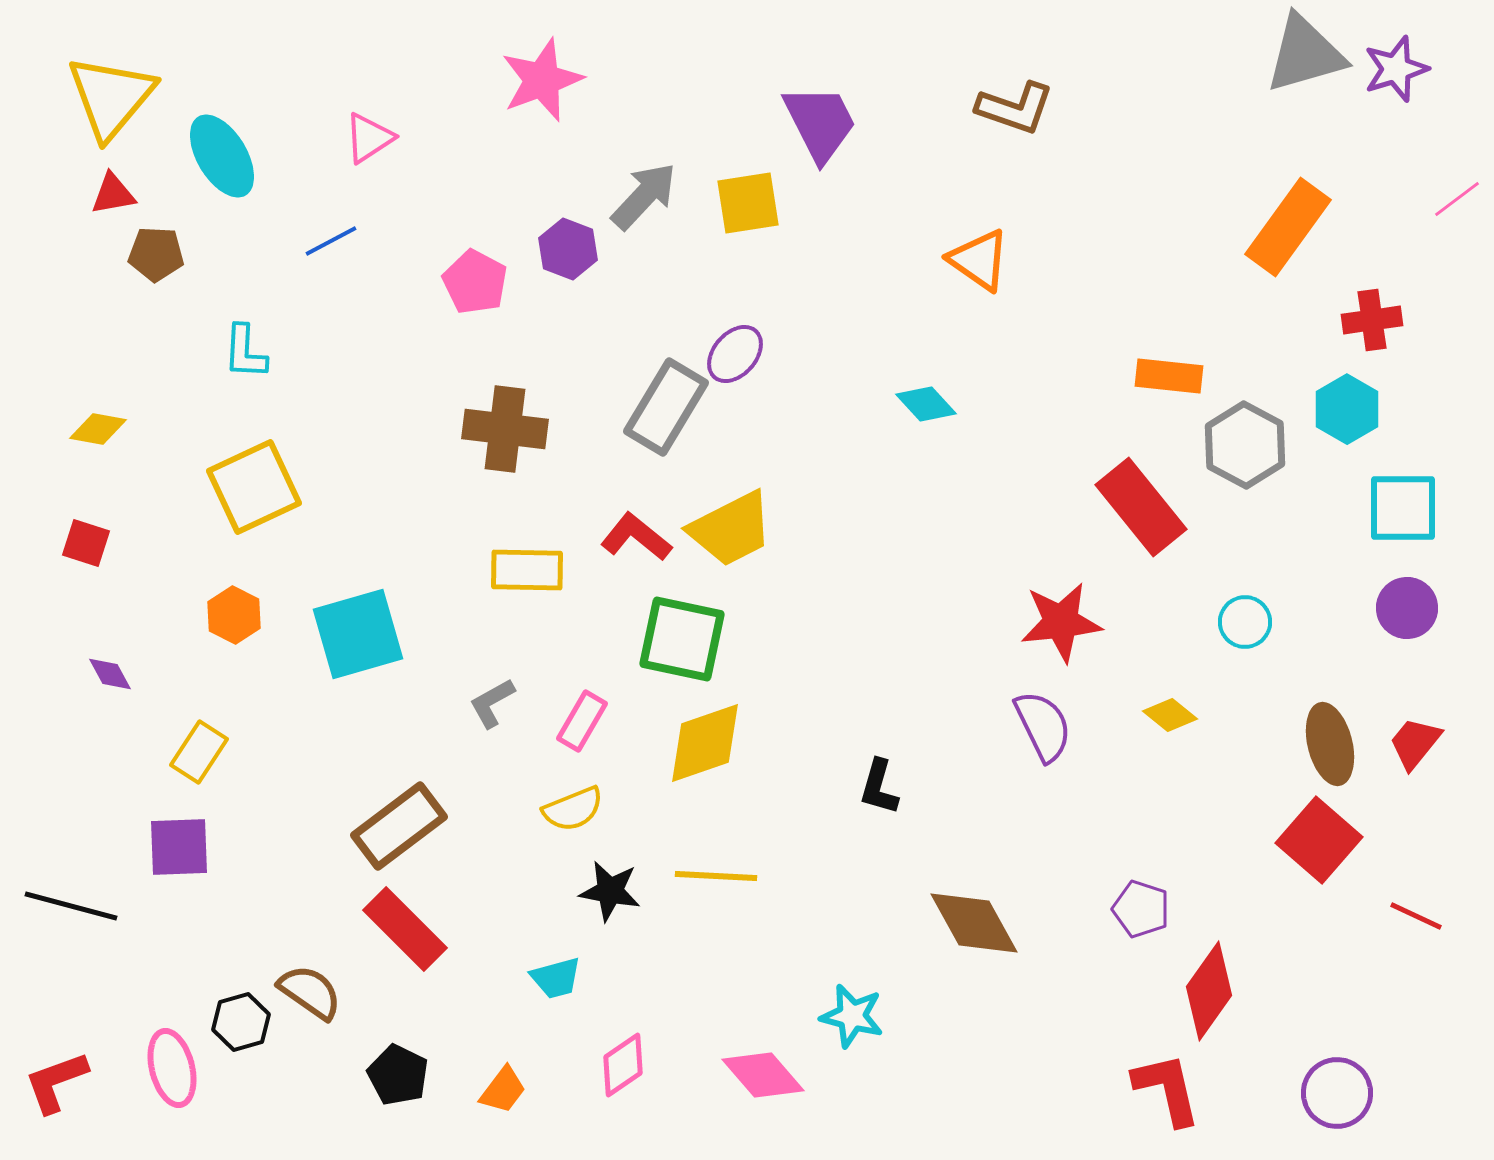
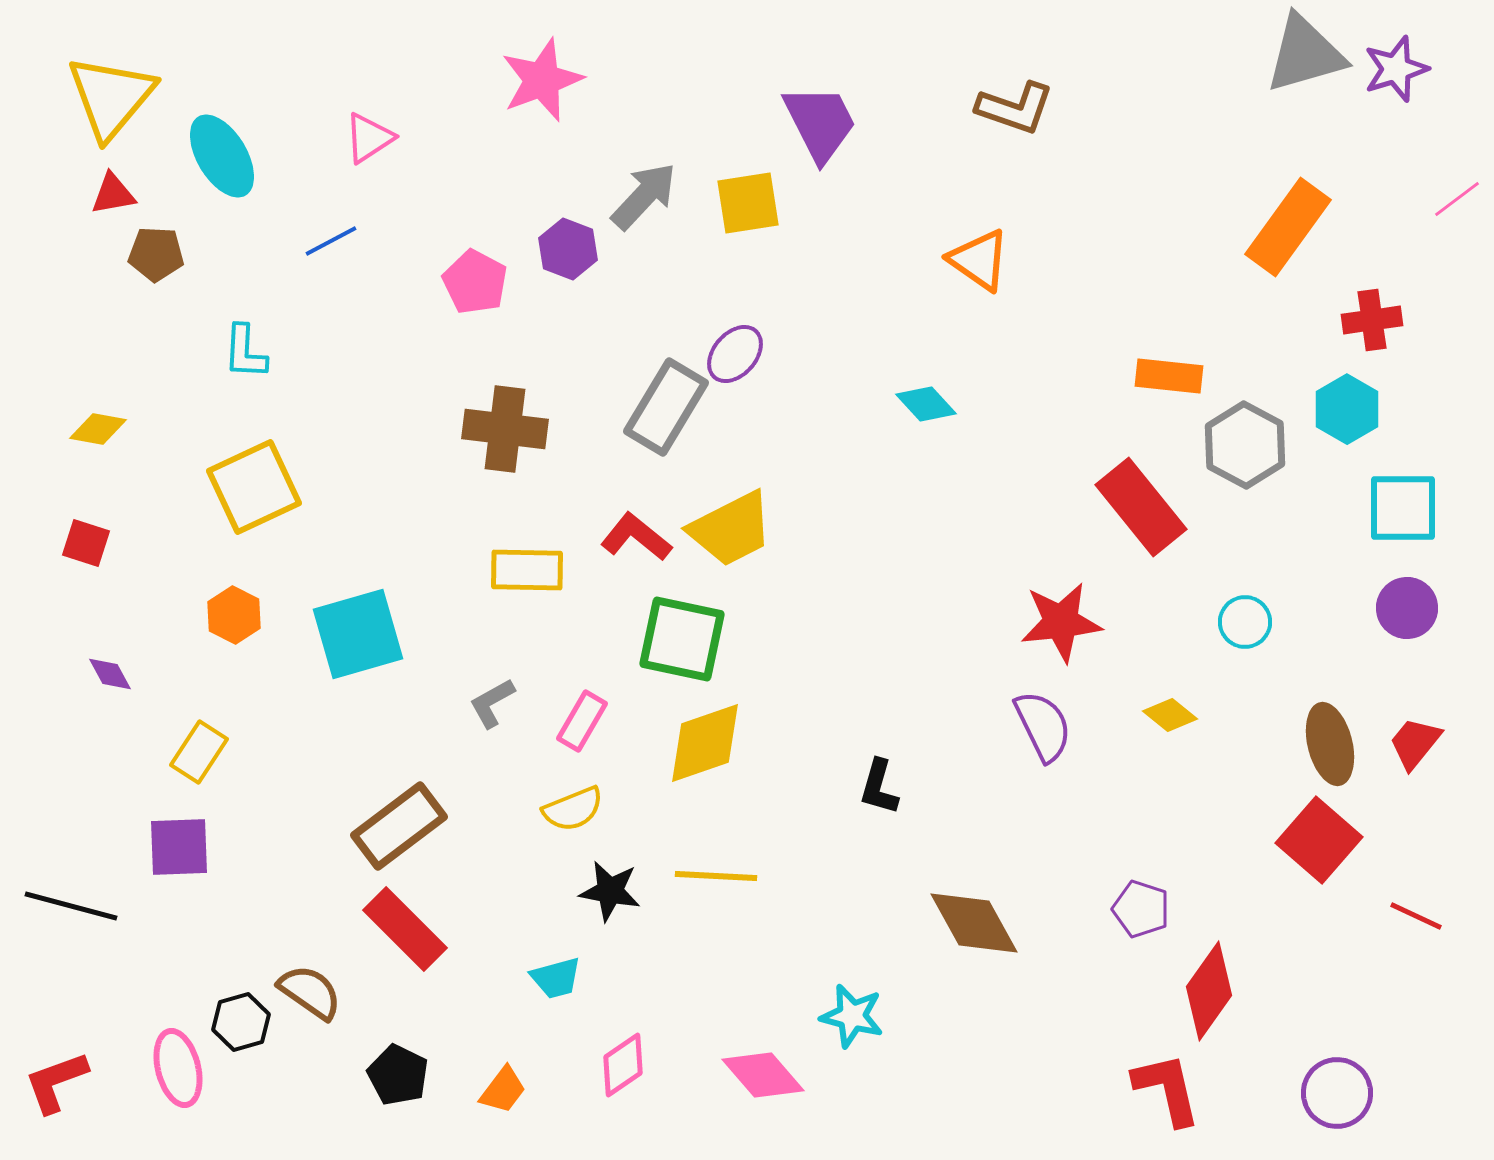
pink ellipse at (172, 1068): moved 6 px right
